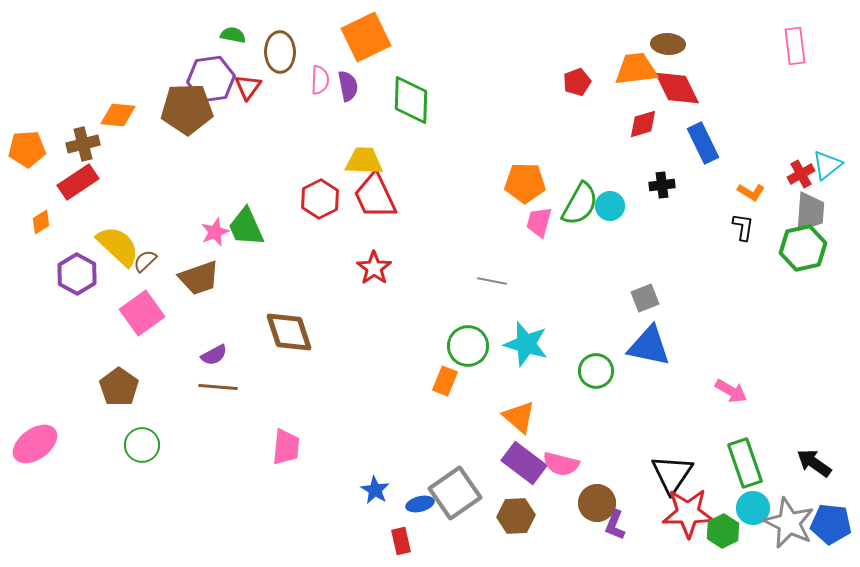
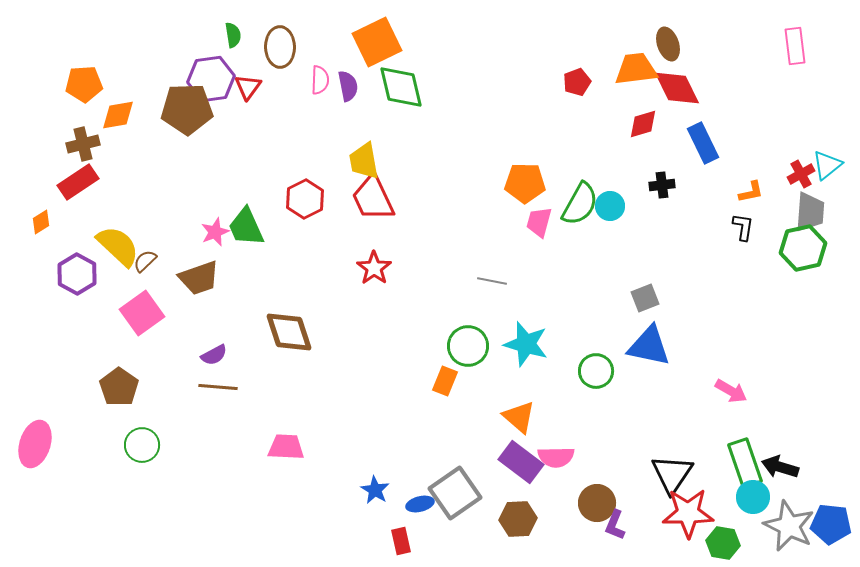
green semicircle at (233, 35): rotated 70 degrees clockwise
orange square at (366, 37): moved 11 px right, 5 px down
brown ellipse at (668, 44): rotated 68 degrees clockwise
brown ellipse at (280, 52): moved 5 px up
green diamond at (411, 100): moved 10 px left, 13 px up; rotated 15 degrees counterclockwise
orange diamond at (118, 115): rotated 15 degrees counterclockwise
orange pentagon at (27, 149): moved 57 px right, 65 px up
yellow trapezoid at (364, 161): rotated 102 degrees counterclockwise
orange L-shape at (751, 192): rotated 44 degrees counterclockwise
red trapezoid at (375, 196): moved 2 px left, 2 px down
red hexagon at (320, 199): moved 15 px left
pink ellipse at (35, 444): rotated 36 degrees counterclockwise
pink trapezoid at (286, 447): rotated 93 degrees counterclockwise
purple rectangle at (524, 463): moved 3 px left, 1 px up
black arrow at (814, 463): moved 34 px left, 4 px down; rotated 18 degrees counterclockwise
pink semicircle at (561, 464): moved 5 px left, 7 px up; rotated 15 degrees counterclockwise
cyan circle at (753, 508): moved 11 px up
brown hexagon at (516, 516): moved 2 px right, 3 px down
gray star at (789, 523): moved 3 px down
green hexagon at (723, 531): moved 12 px down; rotated 24 degrees counterclockwise
